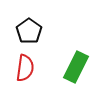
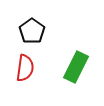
black pentagon: moved 3 px right
